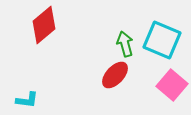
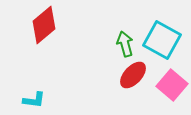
cyan square: rotated 6 degrees clockwise
red ellipse: moved 18 px right
cyan L-shape: moved 7 px right
